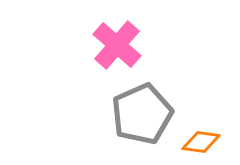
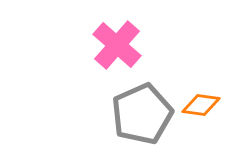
orange diamond: moved 37 px up
